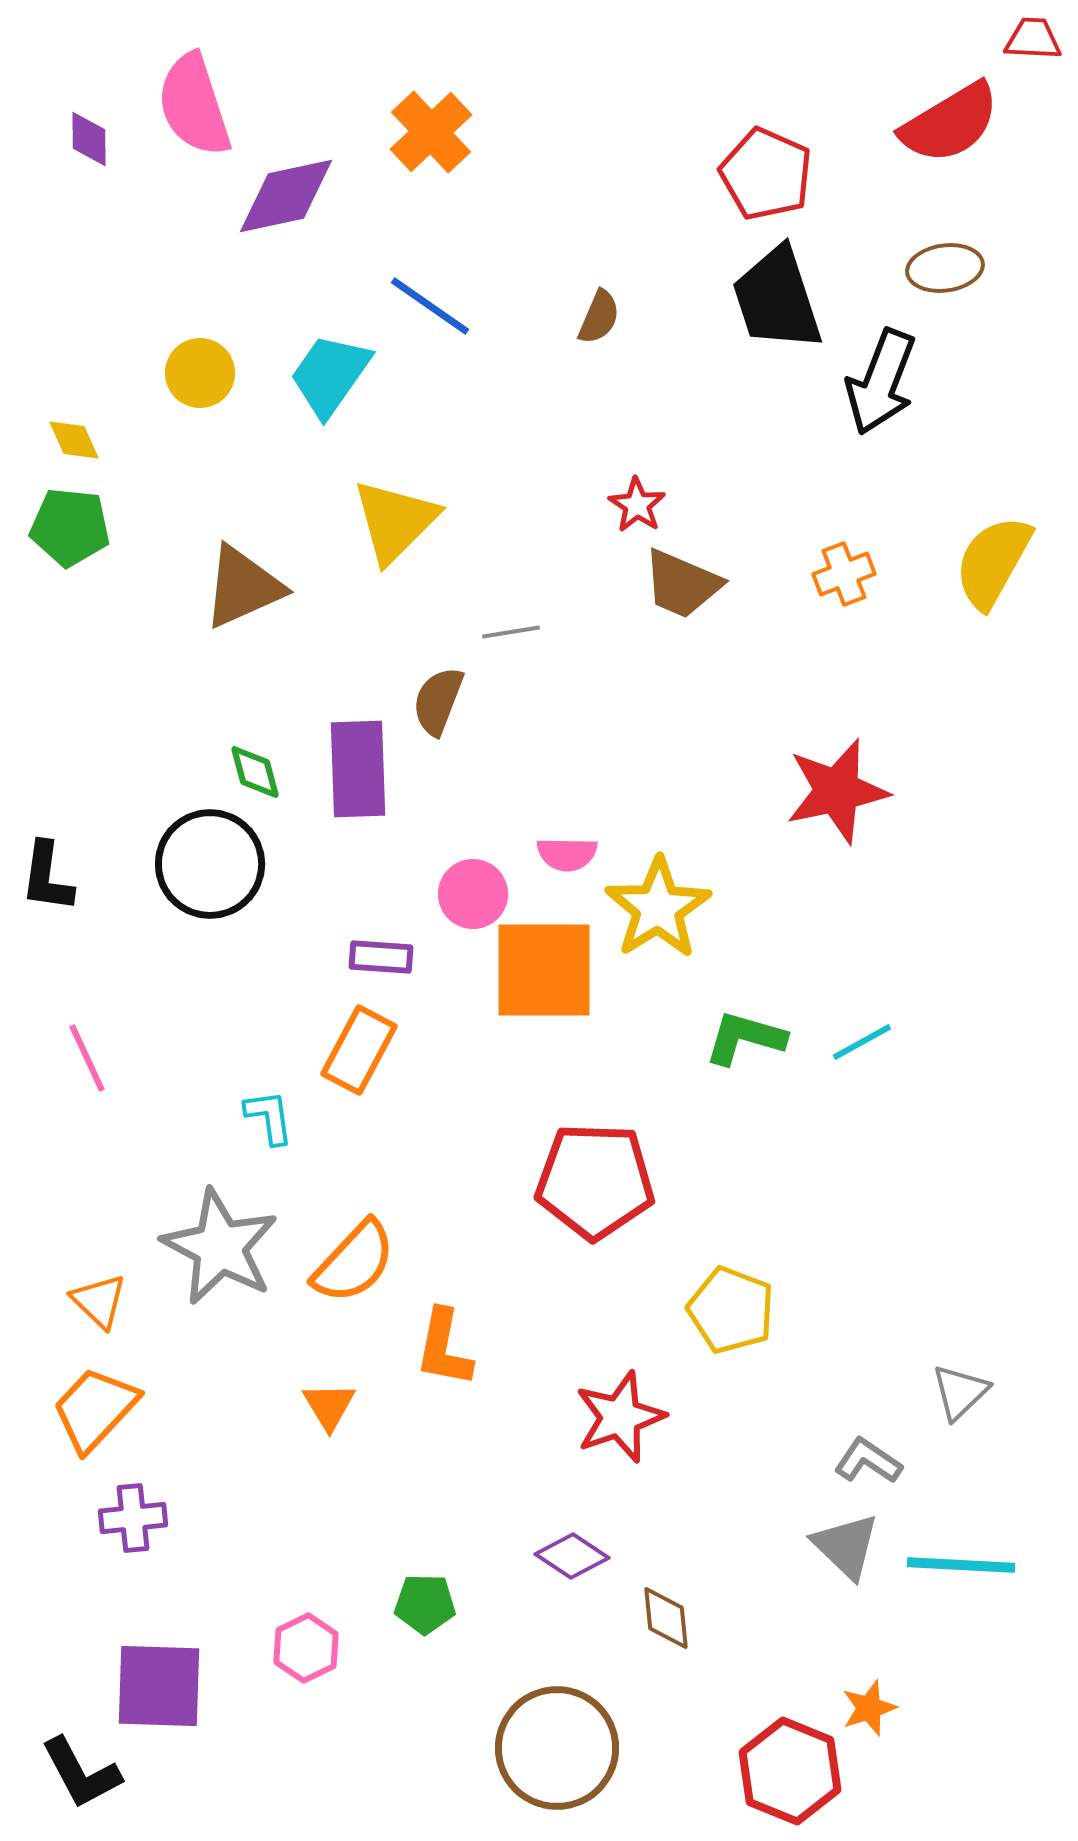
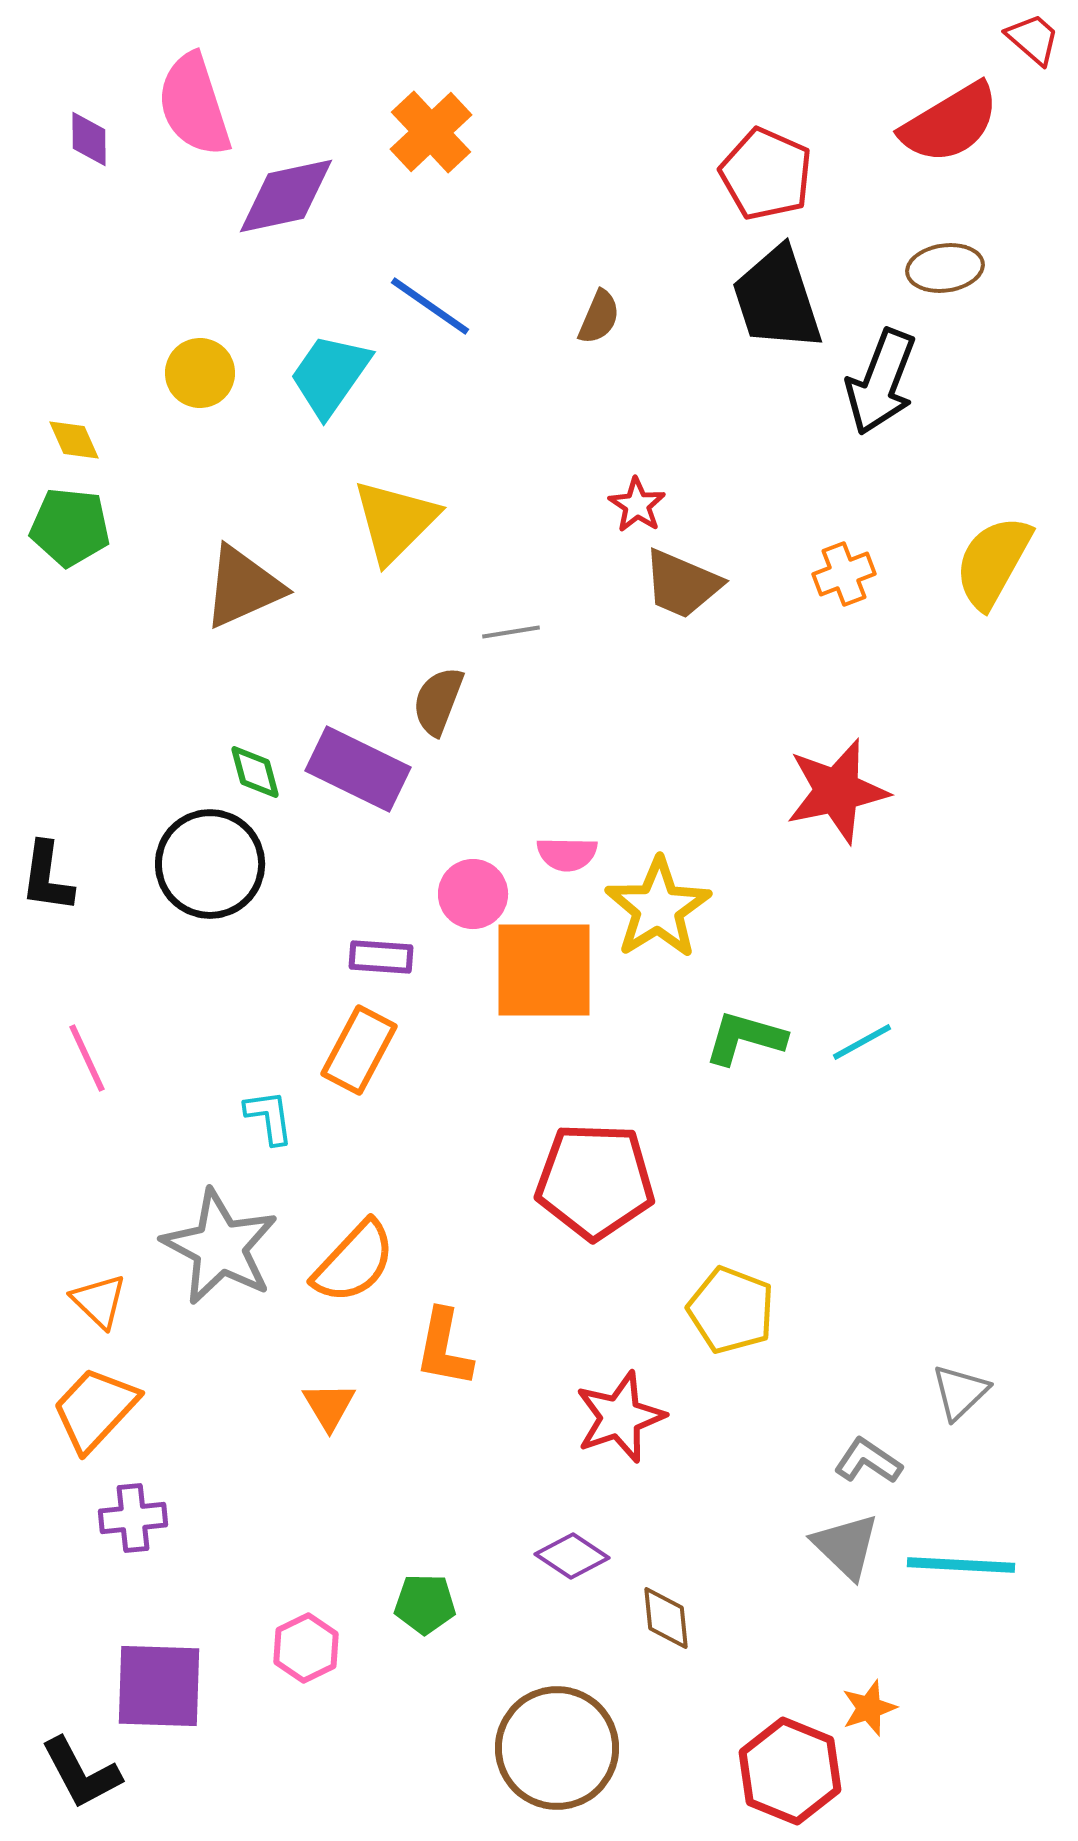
red trapezoid at (1033, 39): rotated 38 degrees clockwise
purple rectangle at (358, 769): rotated 62 degrees counterclockwise
